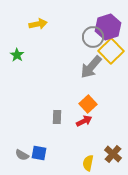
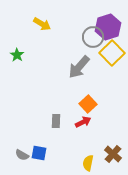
yellow arrow: moved 4 px right; rotated 42 degrees clockwise
yellow square: moved 1 px right, 2 px down
gray arrow: moved 12 px left
gray rectangle: moved 1 px left, 4 px down
red arrow: moved 1 px left, 1 px down
